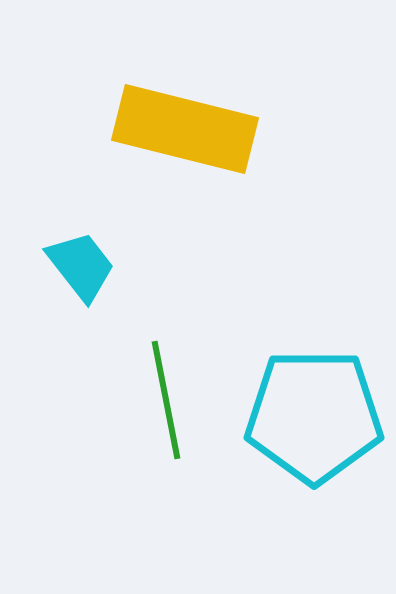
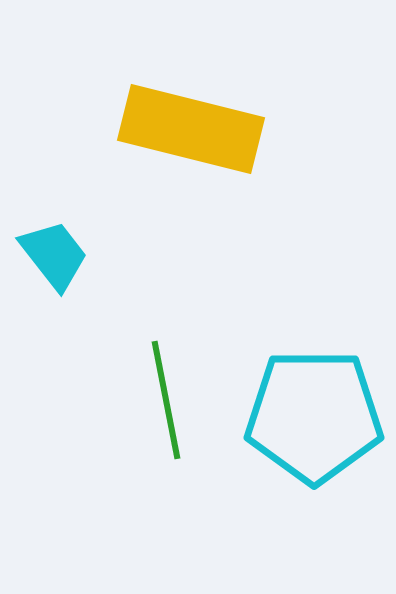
yellow rectangle: moved 6 px right
cyan trapezoid: moved 27 px left, 11 px up
